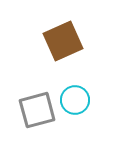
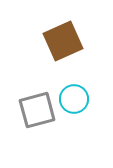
cyan circle: moved 1 px left, 1 px up
